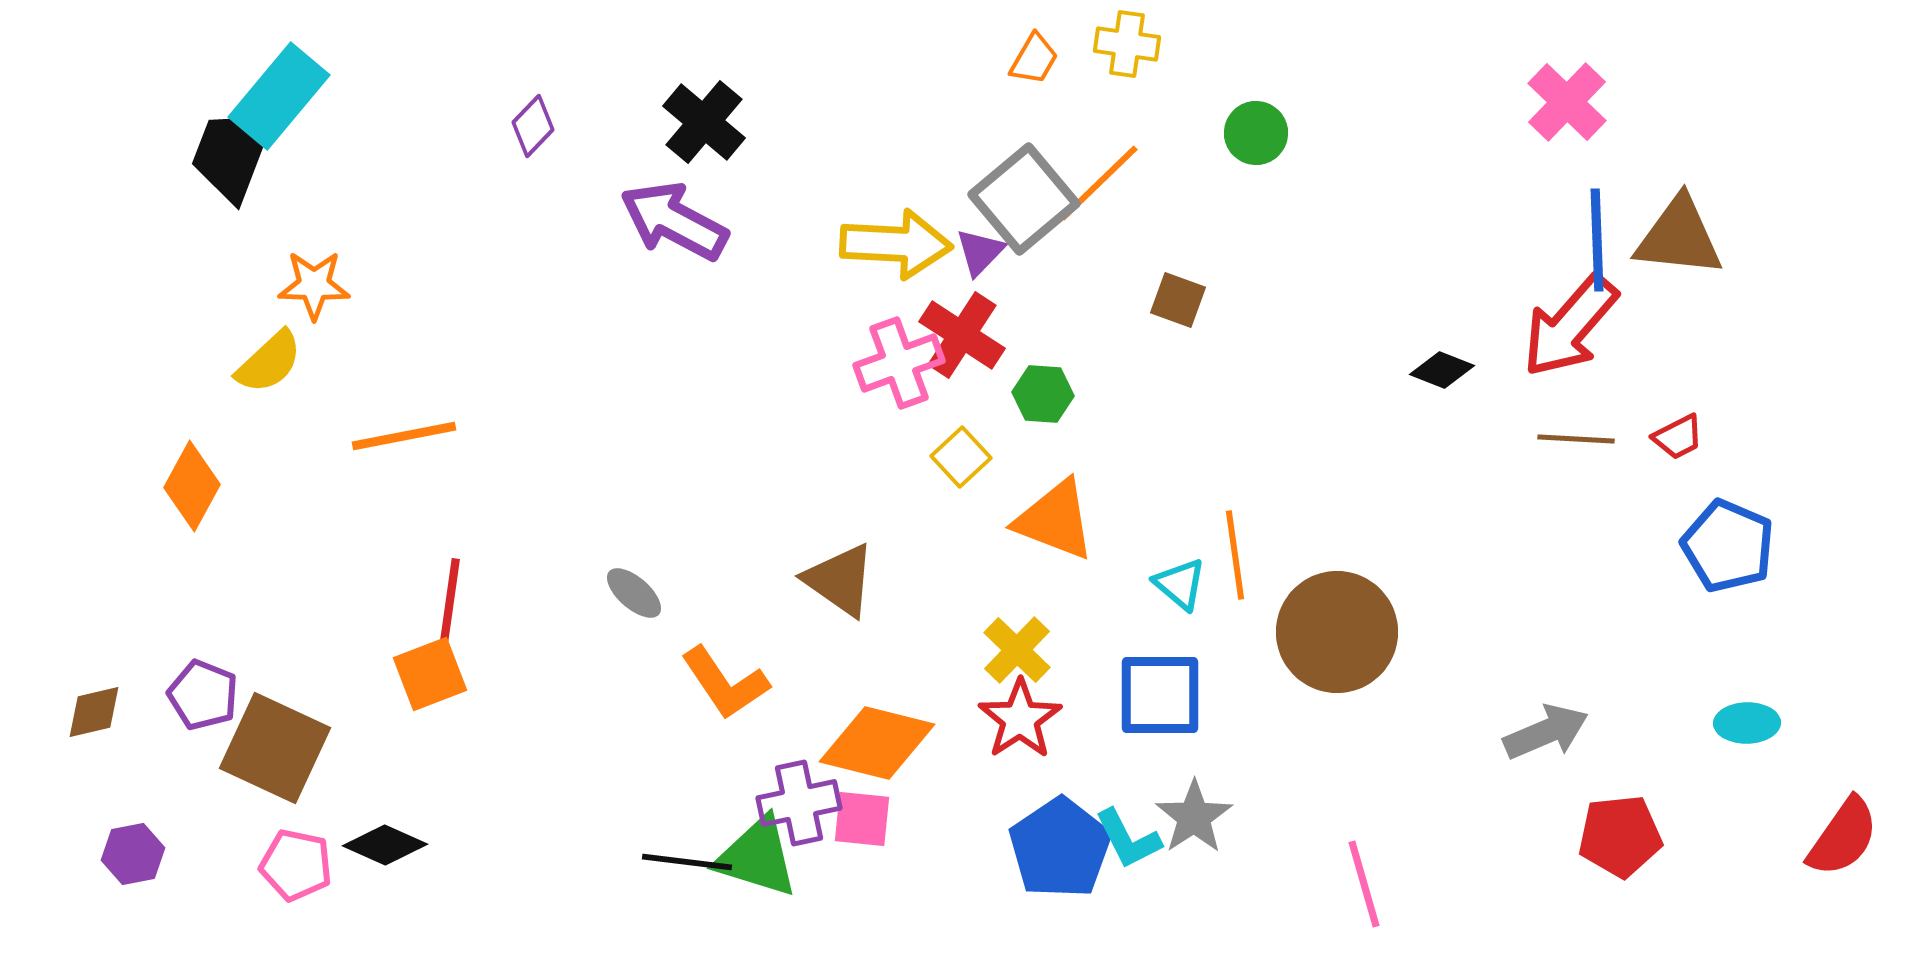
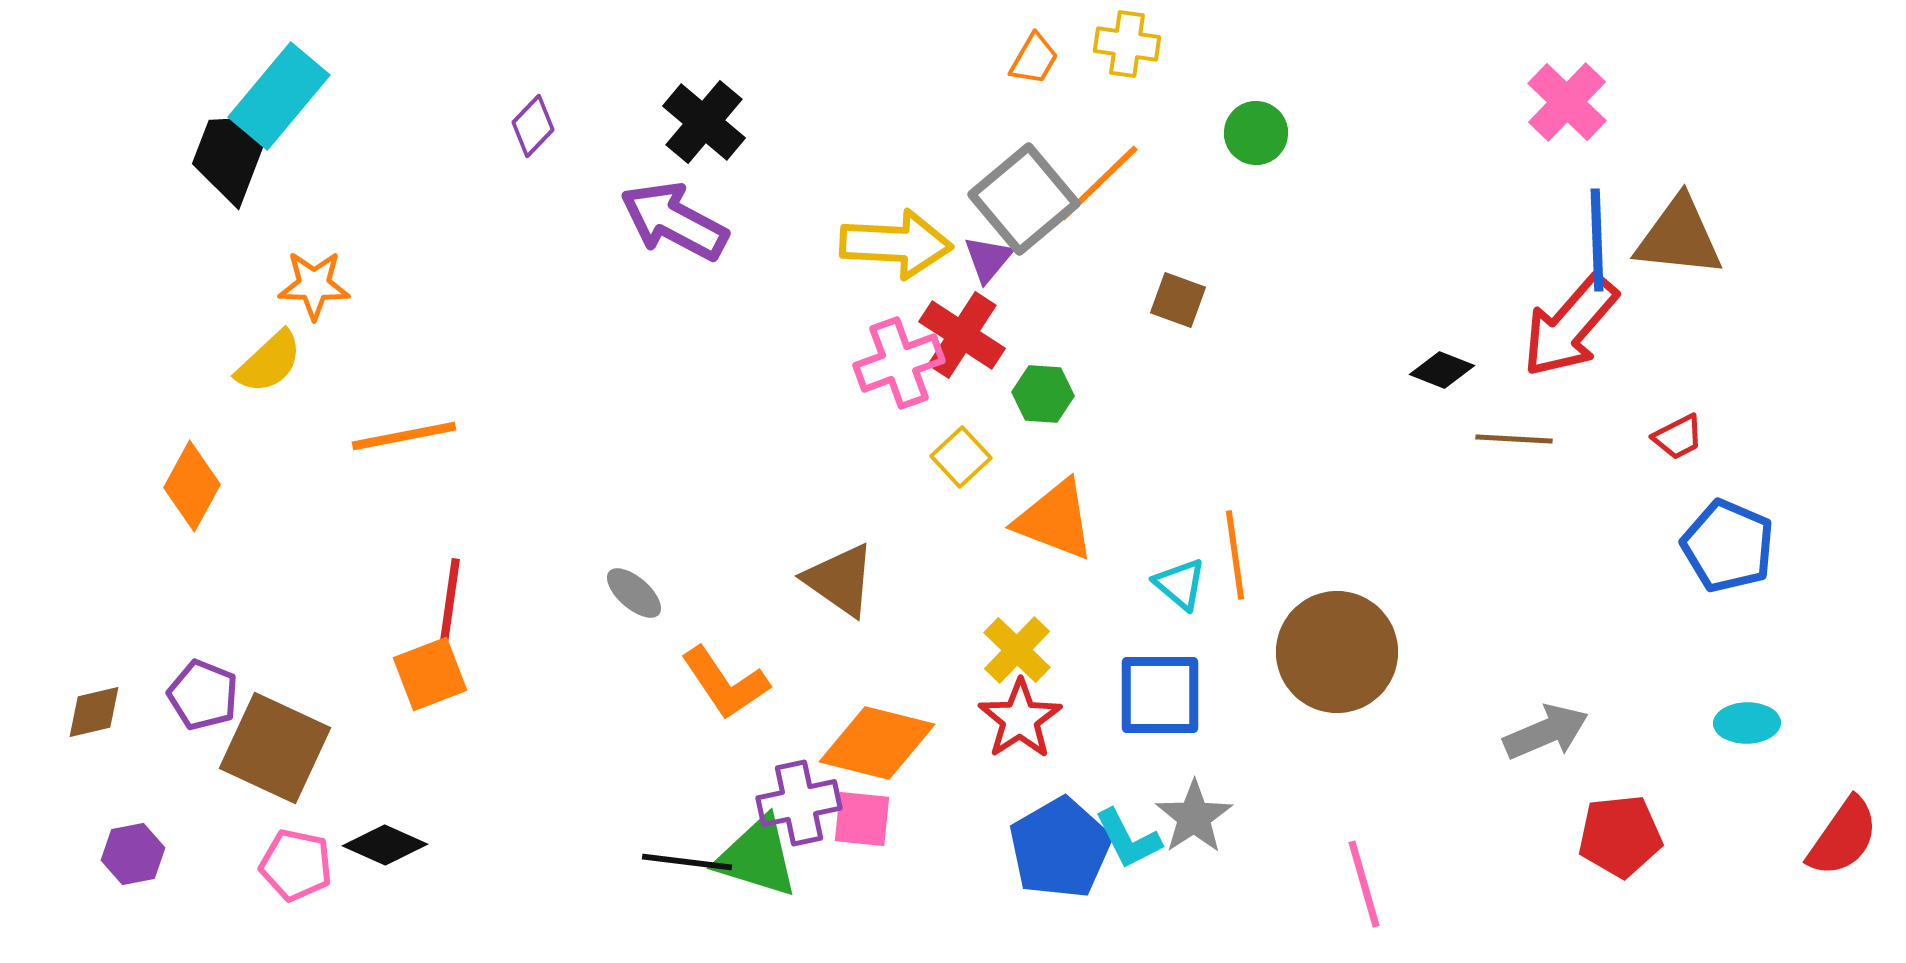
purple triangle at (980, 252): moved 8 px right, 7 px down; rotated 4 degrees counterclockwise
brown line at (1576, 439): moved 62 px left
brown circle at (1337, 632): moved 20 px down
blue pentagon at (1060, 848): rotated 4 degrees clockwise
